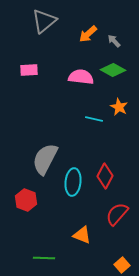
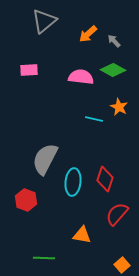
red diamond: moved 3 px down; rotated 10 degrees counterclockwise
orange triangle: rotated 12 degrees counterclockwise
